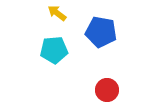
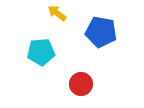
cyan pentagon: moved 13 px left, 2 px down
red circle: moved 26 px left, 6 px up
